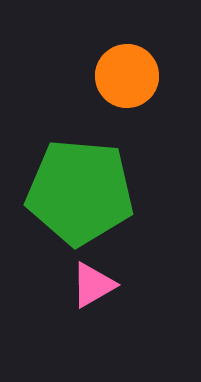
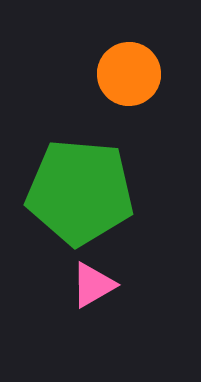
orange circle: moved 2 px right, 2 px up
